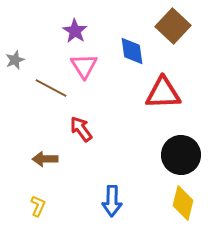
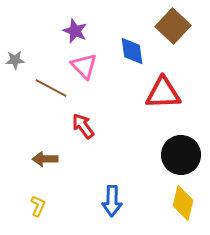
purple star: rotated 10 degrees counterclockwise
gray star: rotated 18 degrees clockwise
pink triangle: rotated 12 degrees counterclockwise
red arrow: moved 2 px right, 3 px up
